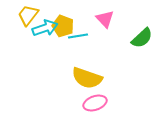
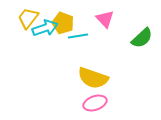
yellow trapezoid: moved 3 px down
yellow pentagon: moved 3 px up
yellow semicircle: moved 6 px right
